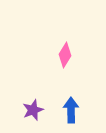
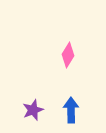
pink diamond: moved 3 px right
